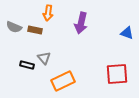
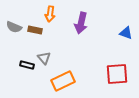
orange arrow: moved 2 px right, 1 px down
blue triangle: moved 1 px left
